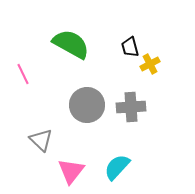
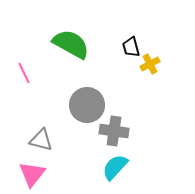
black trapezoid: moved 1 px right
pink line: moved 1 px right, 1 px up
gray cross: moved 17 px left, 24 px down; rotated 12 degrees clockwise
gray triangle: rotated 30 degrees counterclockwise
cyan semicircle: moved 2 px left
pink triangle: moved 39 px left, 3 px down
